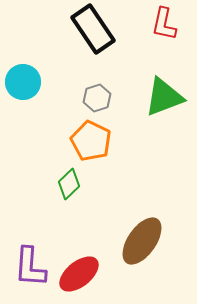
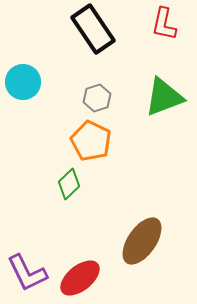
purple L-shape: moved 3 px left, 6 px down; rotated 30 degrees counterclockwise
red ellipse: moved 1 px right, 4 px down
